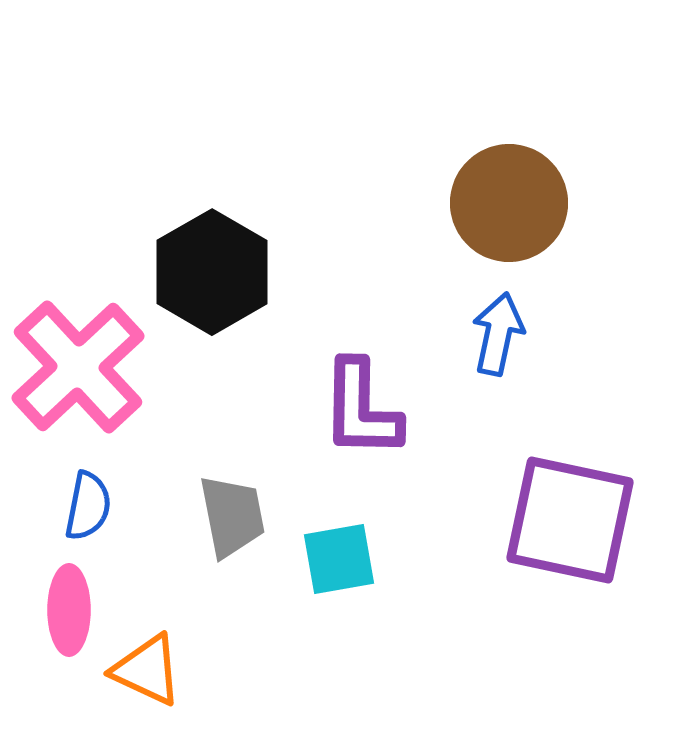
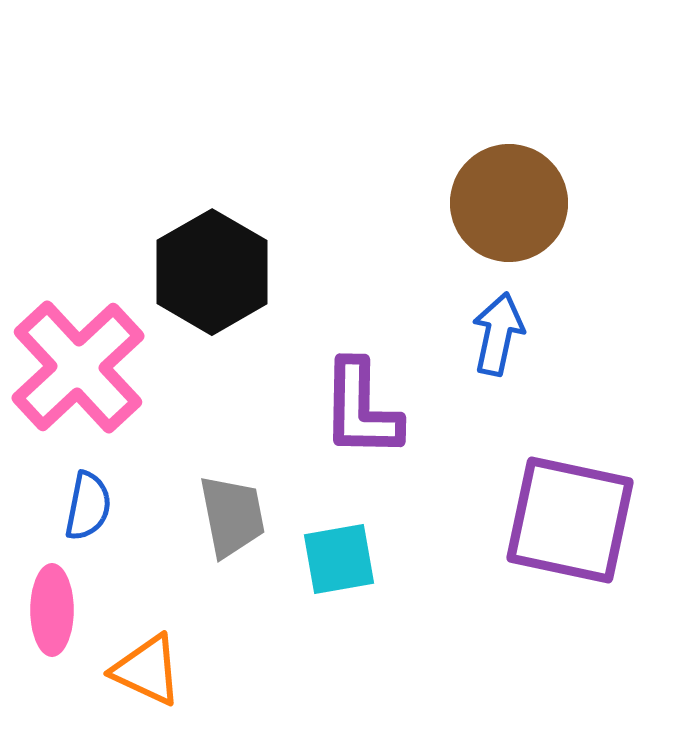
pink ellipse: moved 17 px left
